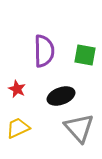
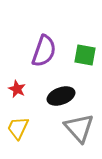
purple semicircle: rotated 20 degrees clockwise
yellow trapezoid: rotated 40 degrees counterclockwise
